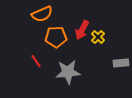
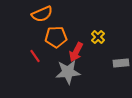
red arrow: moved 6 px left, 22 px down
red line: moved 1 px left, 5 px up
